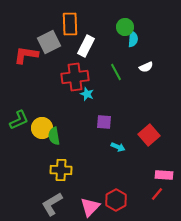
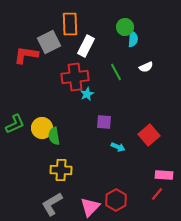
cyan star: rotated 24 degrees clockwise
green L-shape: moved 4 px left, 4 px down
